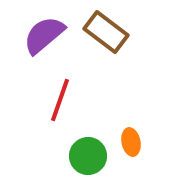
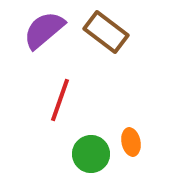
purple semicircle: moved 5 px up
green circle: moved 3 px right, 2 px up
